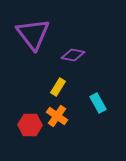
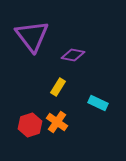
purple triangle: moved 1 px left, 2 px down
cyan rectangle: rotated 36 degrees counterclockwise
orange cross: moved 6 px down
red hexagon: rotated 20 degrees counterclockwise
